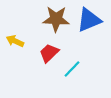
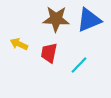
yellow arrow: moved 4 px right, 3 px down
red trapezoid: rotated 35 degrees counterclockwise
cyan line: moved 7 px right, 4 px up
